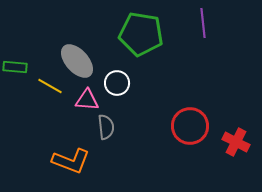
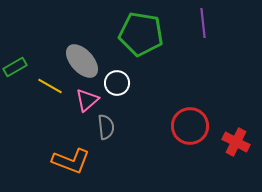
gray ellipse: moved 5 px right
green rectangle: rotated 35 degrees counterclockwise
pink triangle: rotated 45 degrees counterclockwise
